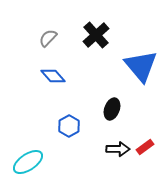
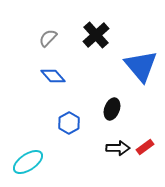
blue hexagon: moved 3 px up
black arrow: moved 1 px up
